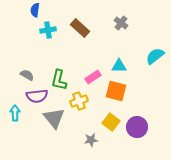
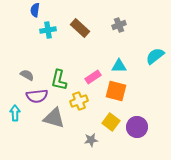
gray cross: moved 2 px left, 2 px down; rotated 32 degrees clockwise
gray triangle: rotated 35 degrees counterclockwise
